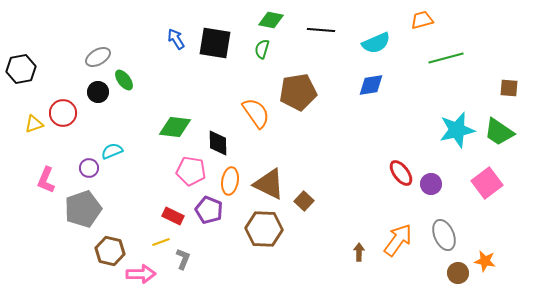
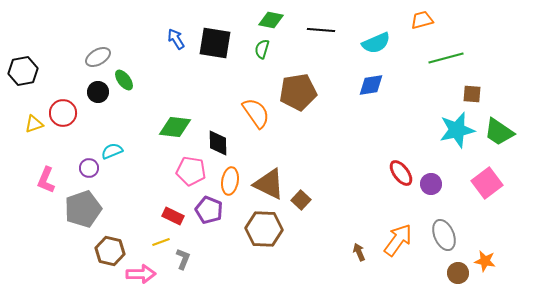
black hexagon at (21, 69): moved 2 px right, 2 px down
brown square at (509, 88): moved 37 px left, 6 px down
brown square at (304, 201): moved 3 px left, 1 px up
brown arrow at (359, 252): rotated 24 degrees counterclockwise
